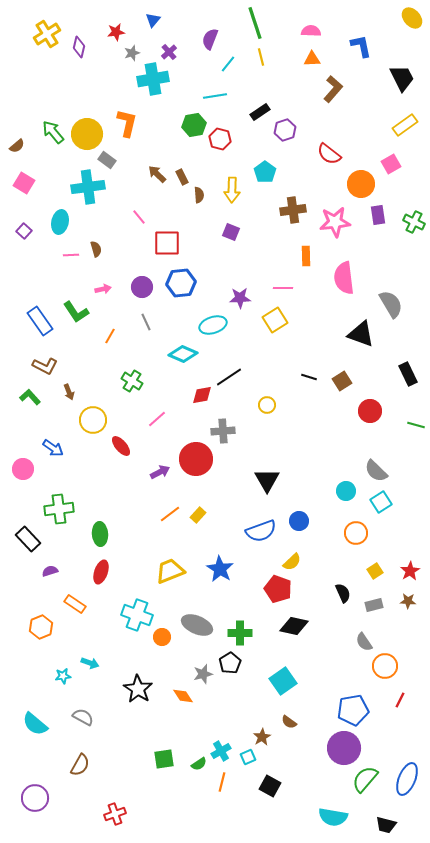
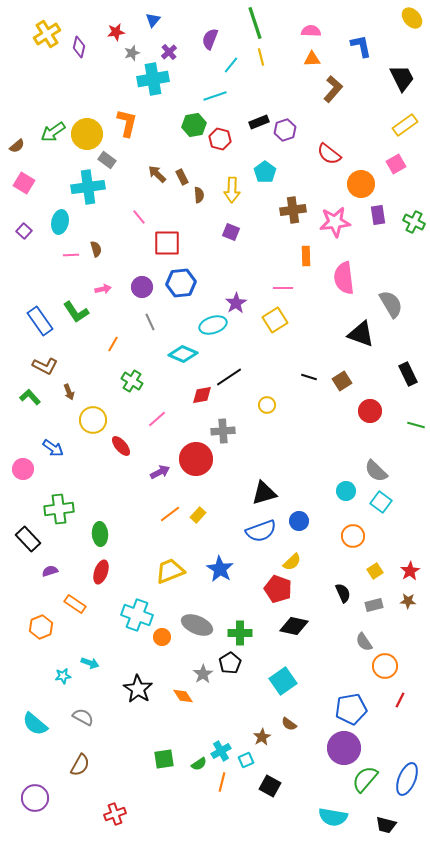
cyan line at (228, 64): moved 3 px right, 1 px down
cyan line at (215, 96): rotated 10 degrees counterclockwise
black rectangle at (260, 112): moved 1 px left, 10 px down; rotated 12 degrees clockwise
green arrow at (53, 132): rotated 85 degrees counterclockwise
pink square at (391, 164): moved 5 px right
purple star at (240, 298): moved 4 px left, 5 px down; rotated 30 degrees counterclockwise
gray line at (146, 322): moved 4 px right
orange line at (110, 336): moved 3 px right, 8 px down
black triangle at (267, 480): moved 3 px left, 13 px down; rotated 44 degrees clockwise
cyan square at (381, 502): rotated 20 degrees counterclockwise
orange circle at (356, 533): moved 3 px left, 3 px down
gray star at (203, 674): rotated 18 degrees counterclockwise
blue pentagon at (353, 710): moved 2 px left, 1 px up
brown semicircle at (289, 722): moved 2 px down
cyan square at (248, 757): moved 2 px left, 3 px down
